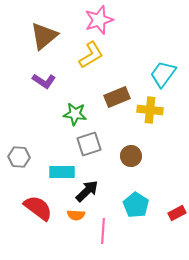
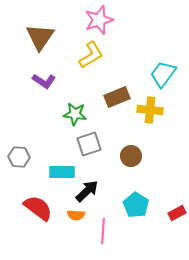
brown triangle: moved 4 px left, 1 px down; rotated 16 degrees counterclockwise
